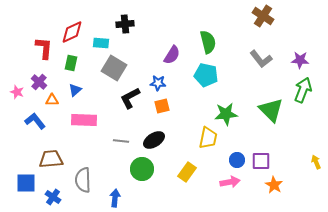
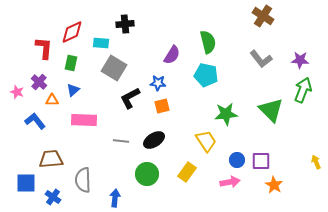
blue triangle: moved 2 px left
yellow trapezoid: moved 2 px left, 3 px down; rotated 45 degrees counterclockwise
green circle: moved 5 px right, 5 px down
